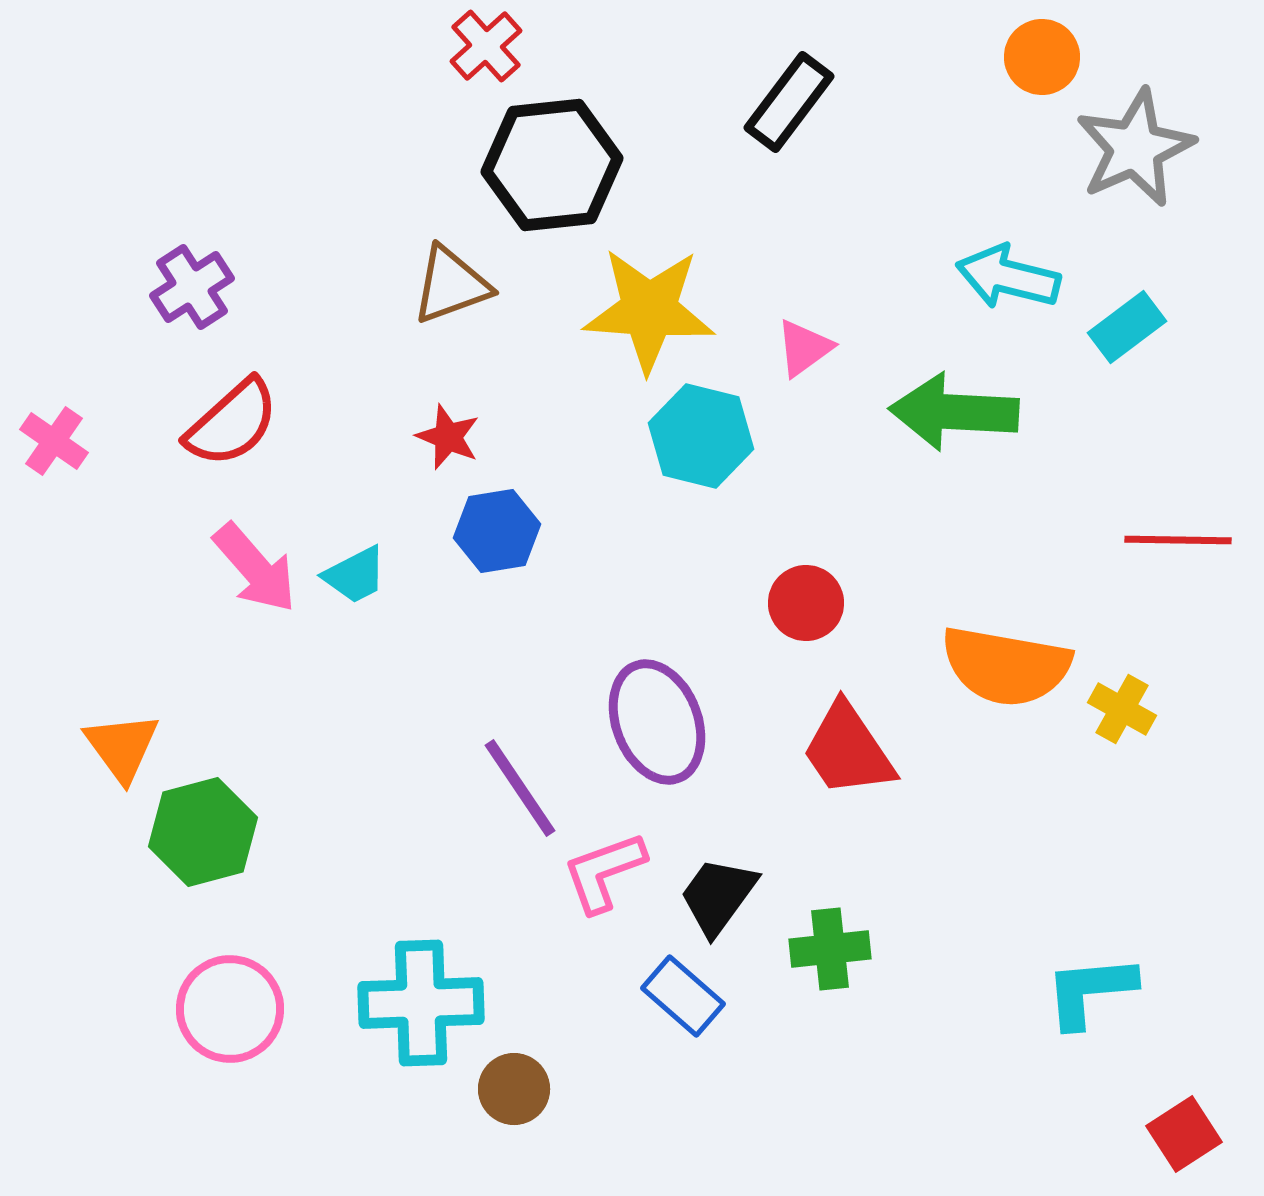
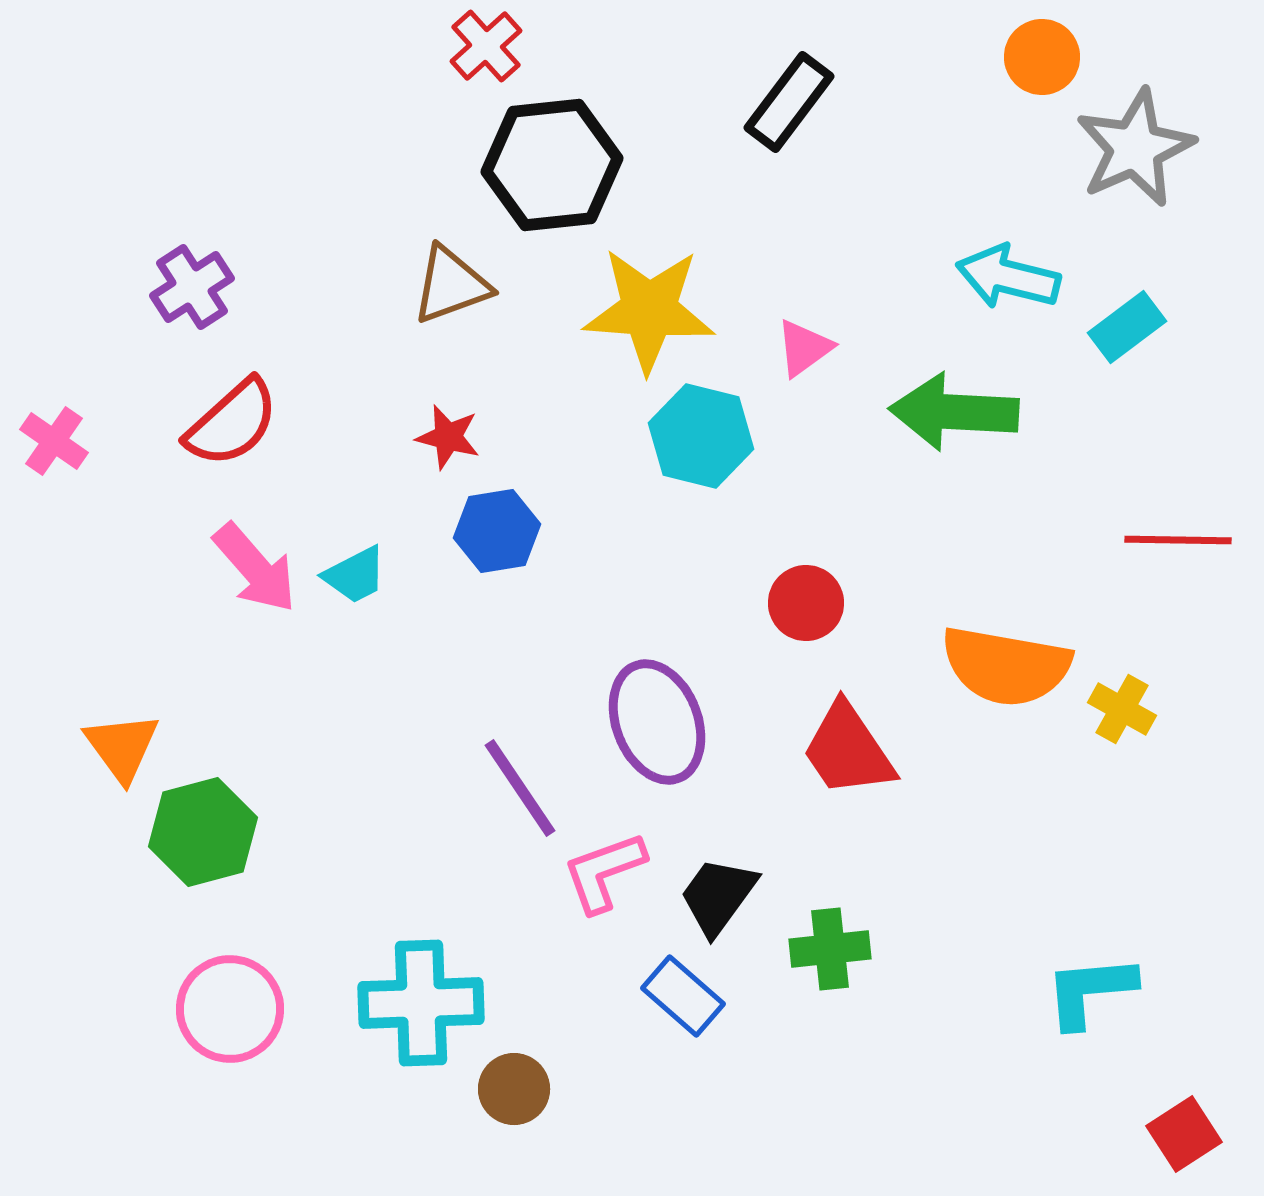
red star: rotated 8 degrees counterclockwise
